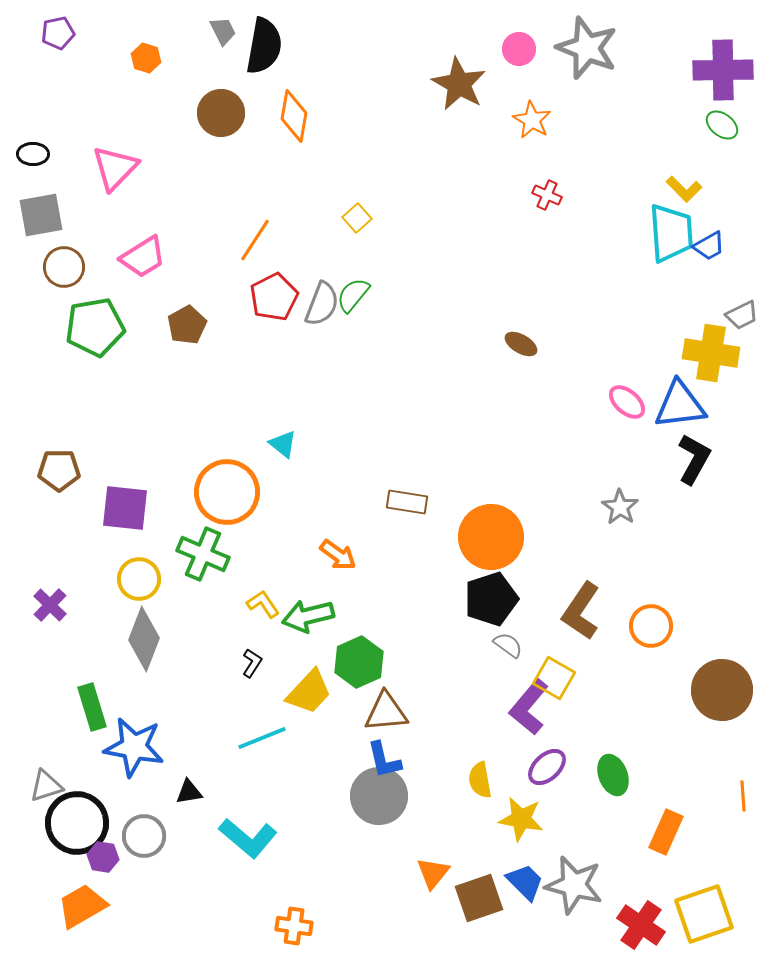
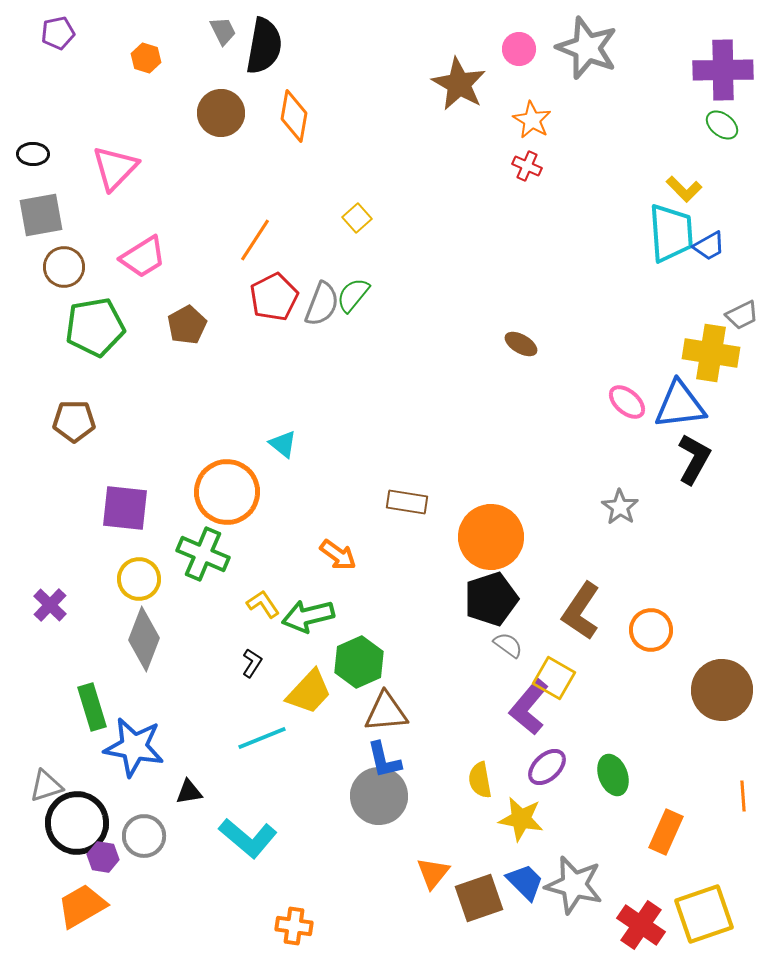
red cross at (547, 195): moved 20 px left, 29 px up
brown pentagon at (59, 470): moved 15 px right, 49 px up
orange circle at (651, 626): moved 4 px down
